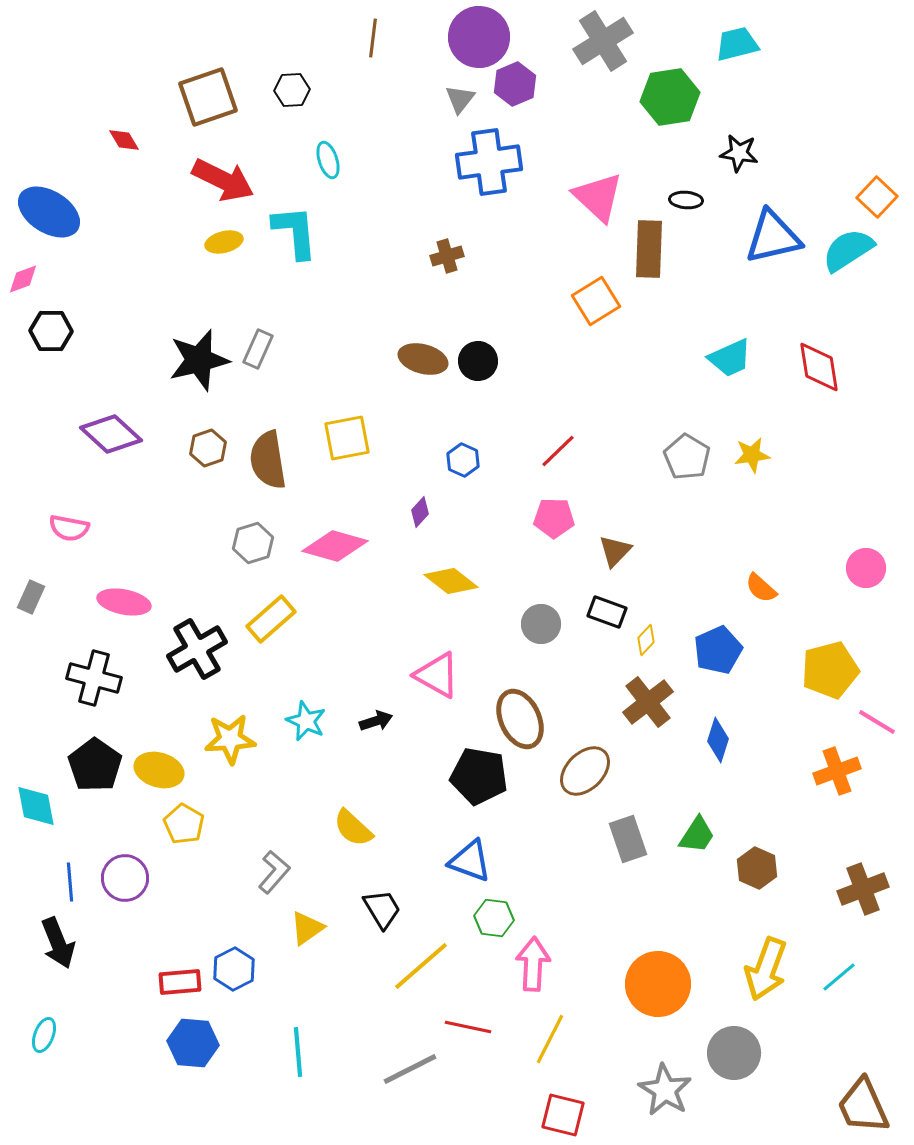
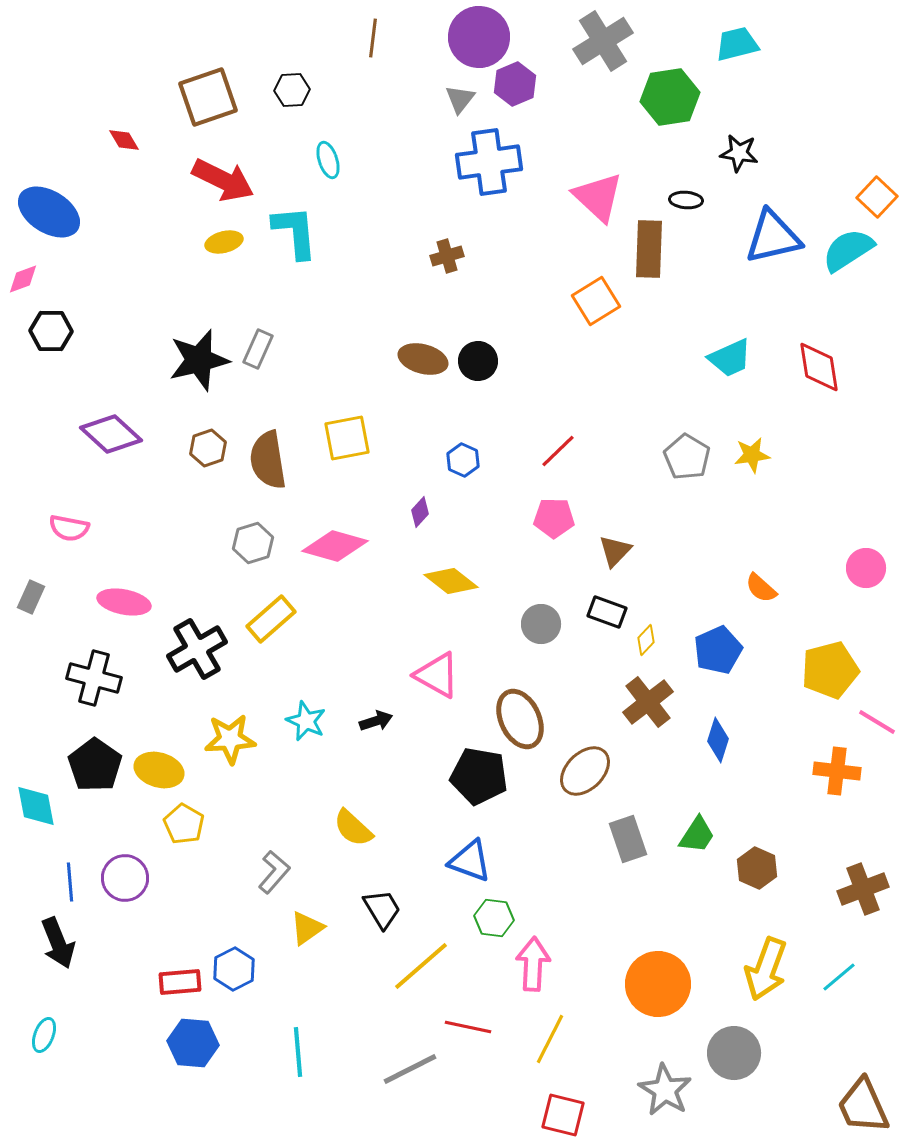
orange cross at (837, 771): rotated 27 degrees clockwise
